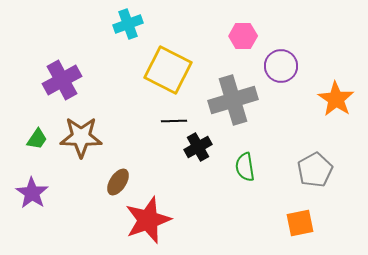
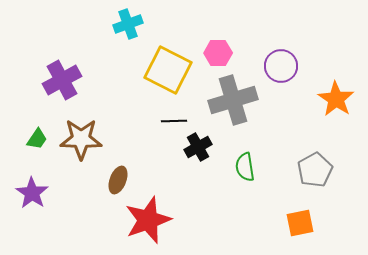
pink hexagon: moved 25 px left, 17 px down
brown star: moved 2 px down
brown ellipse: moved 2 px up; rotated 12 degrees counterclockwise
